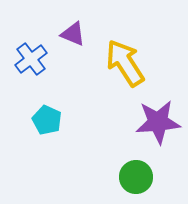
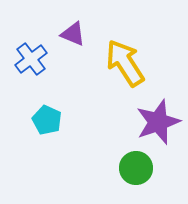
purple star: rotated 15 degrees counterclockwise
green circle: moved 9 px up
